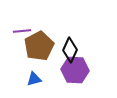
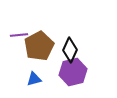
purple line: moved 3 px left, 4 px down
purple hexagon: moved 2 px left, 2 px down; rotated 16 degrees counterclockwise
